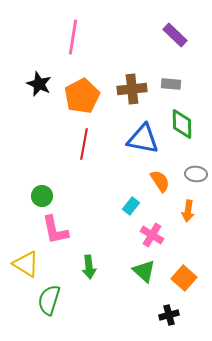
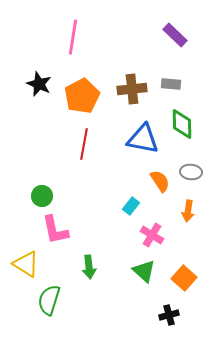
gray ellipse: moved 5 px left, 2 px up
